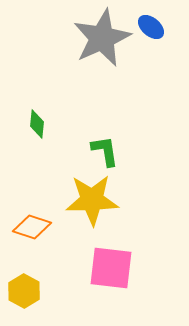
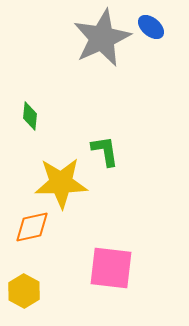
green diamond: moved 7 px left, 8 px up
yellow star: moved 31 px left, 17 px up
orange diamond: rotated 30 degrees counterclockwise
